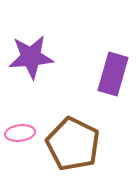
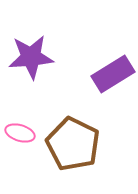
purple rectangle: rotated 42 degrees clockwise
pink ellipse: rotated 24 degrees clockwise
